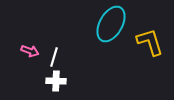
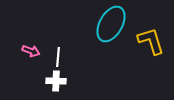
yellow L-shape: moved 1 px right, 1 px up
pink arrow: moved 1 px right
white line: moved 4 px right; rotated 12 degrees counterclockwise
